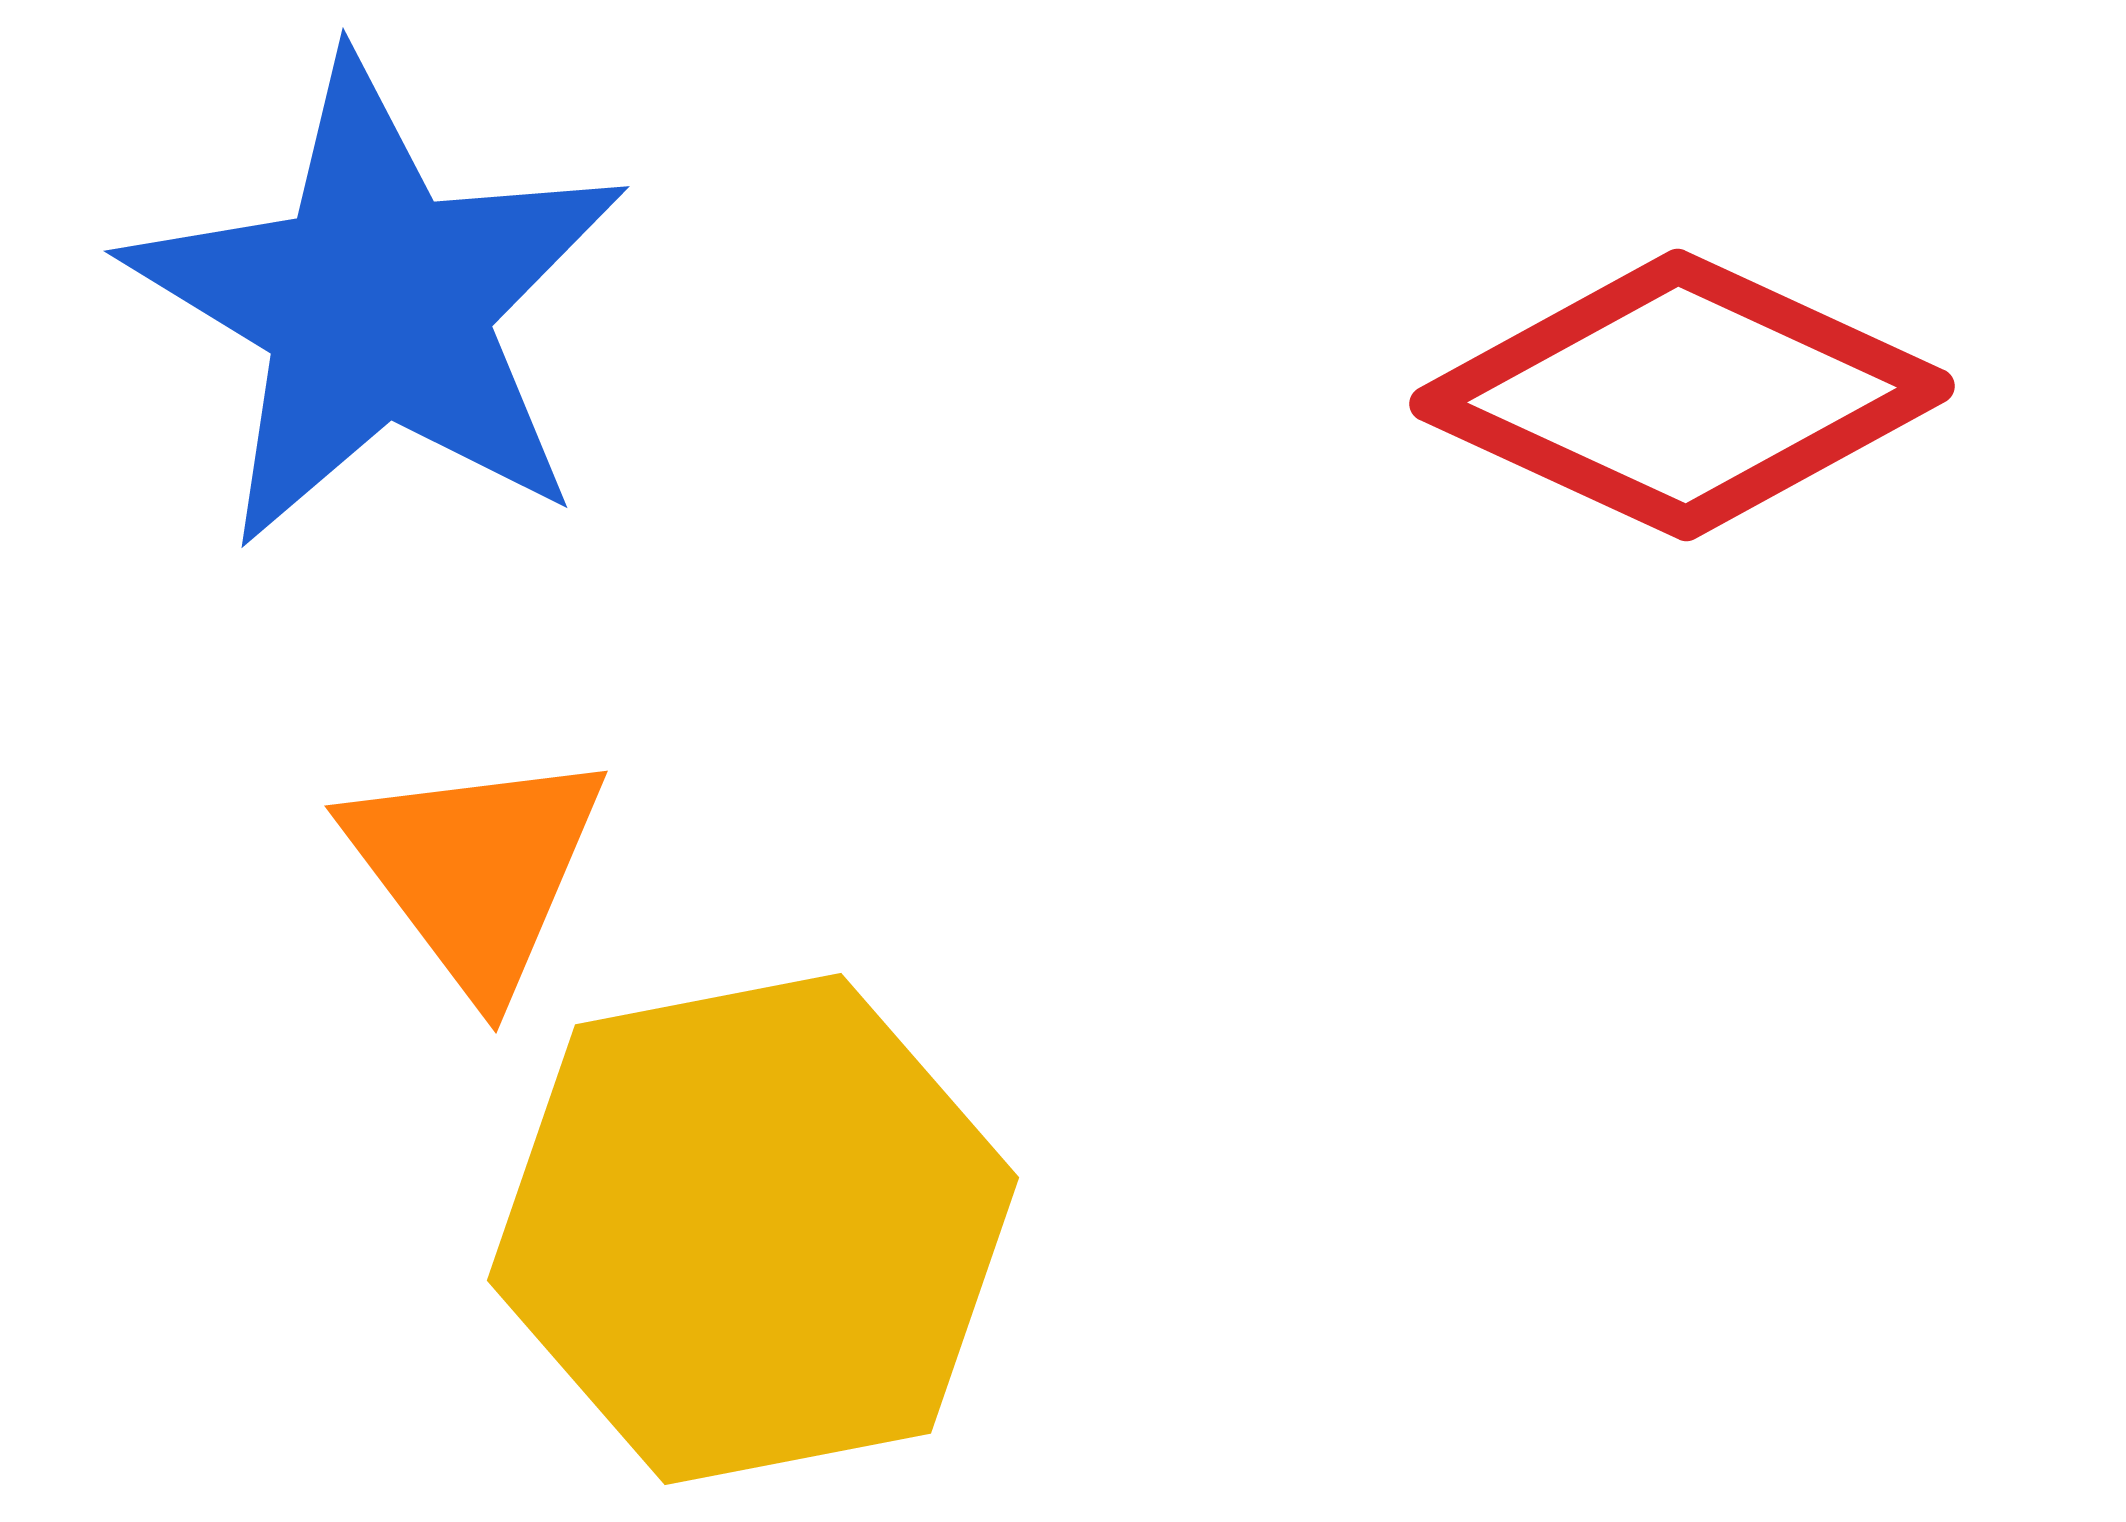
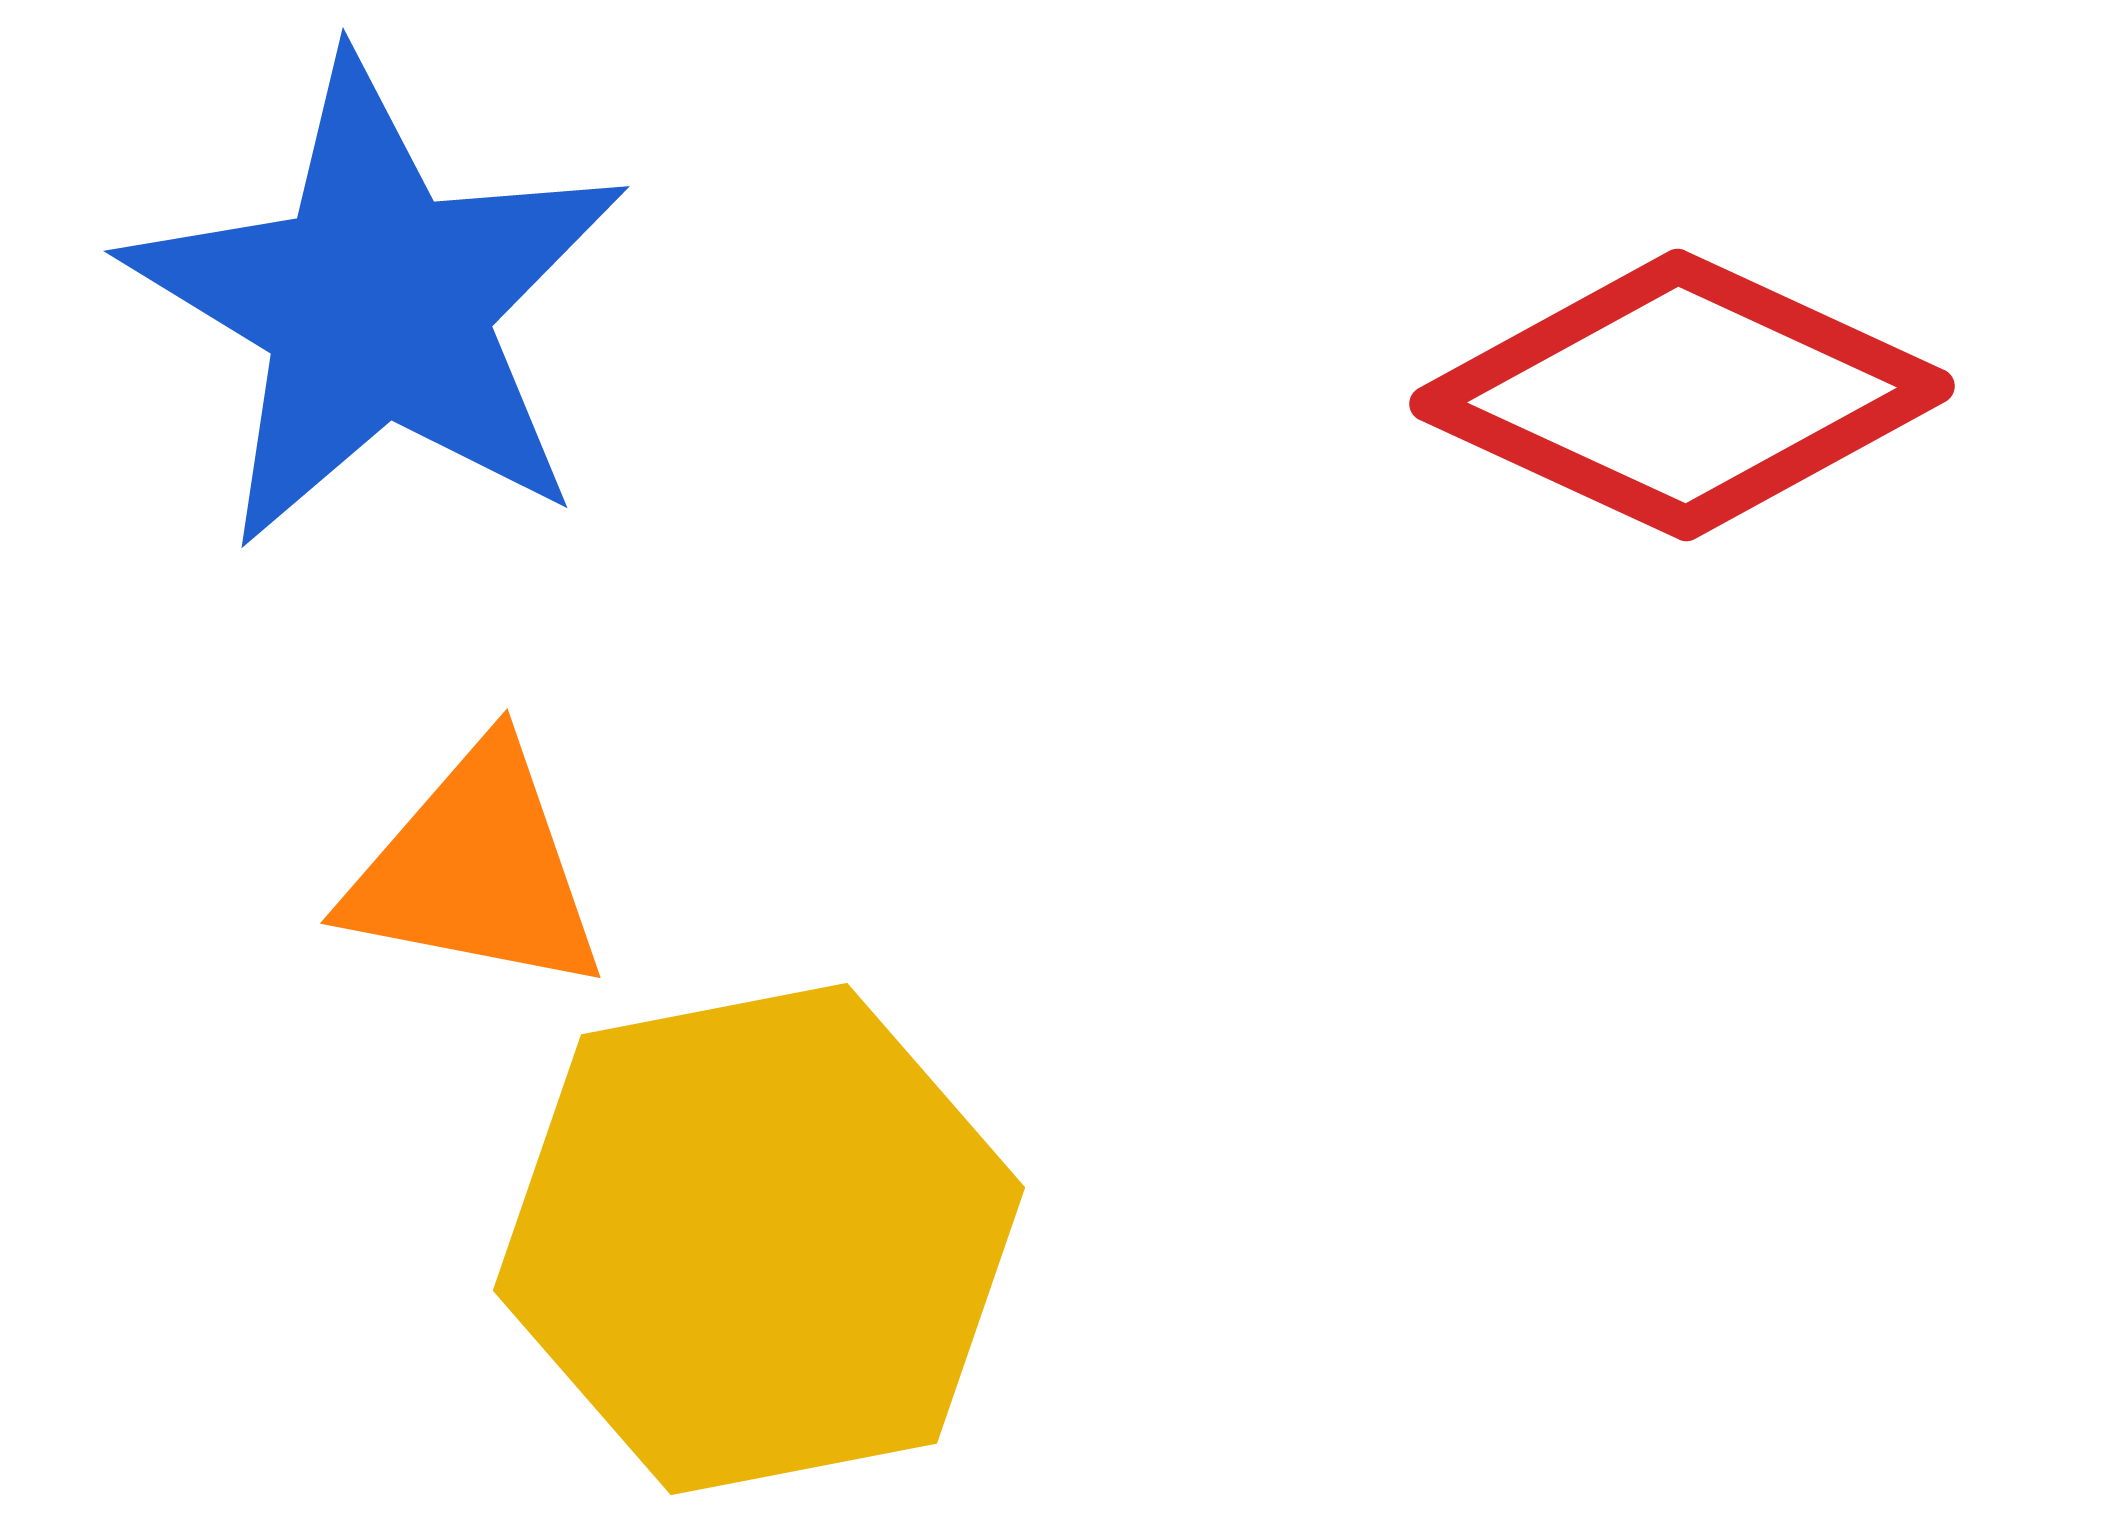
orange triangle: rotated 42 degrees counterclockwise
yellow hexagon: moved 6 px right, 10 px down
